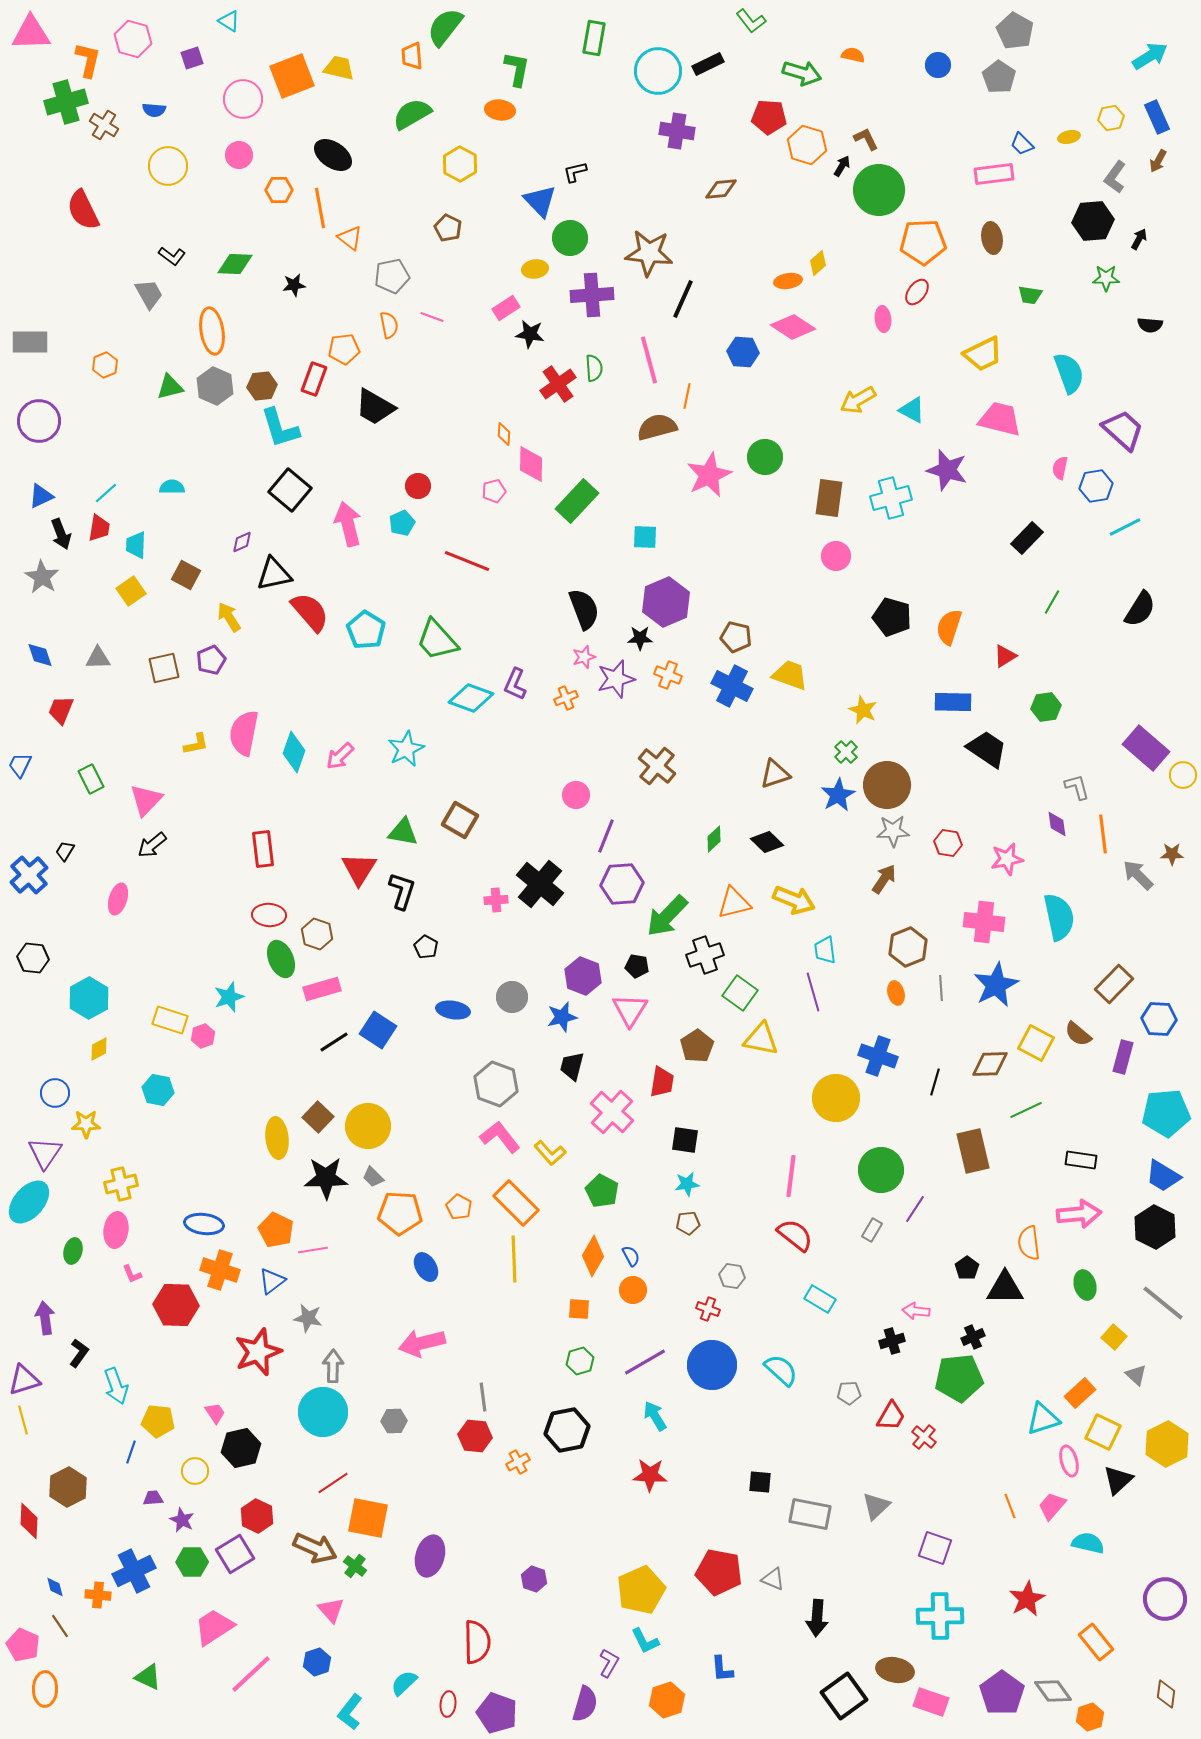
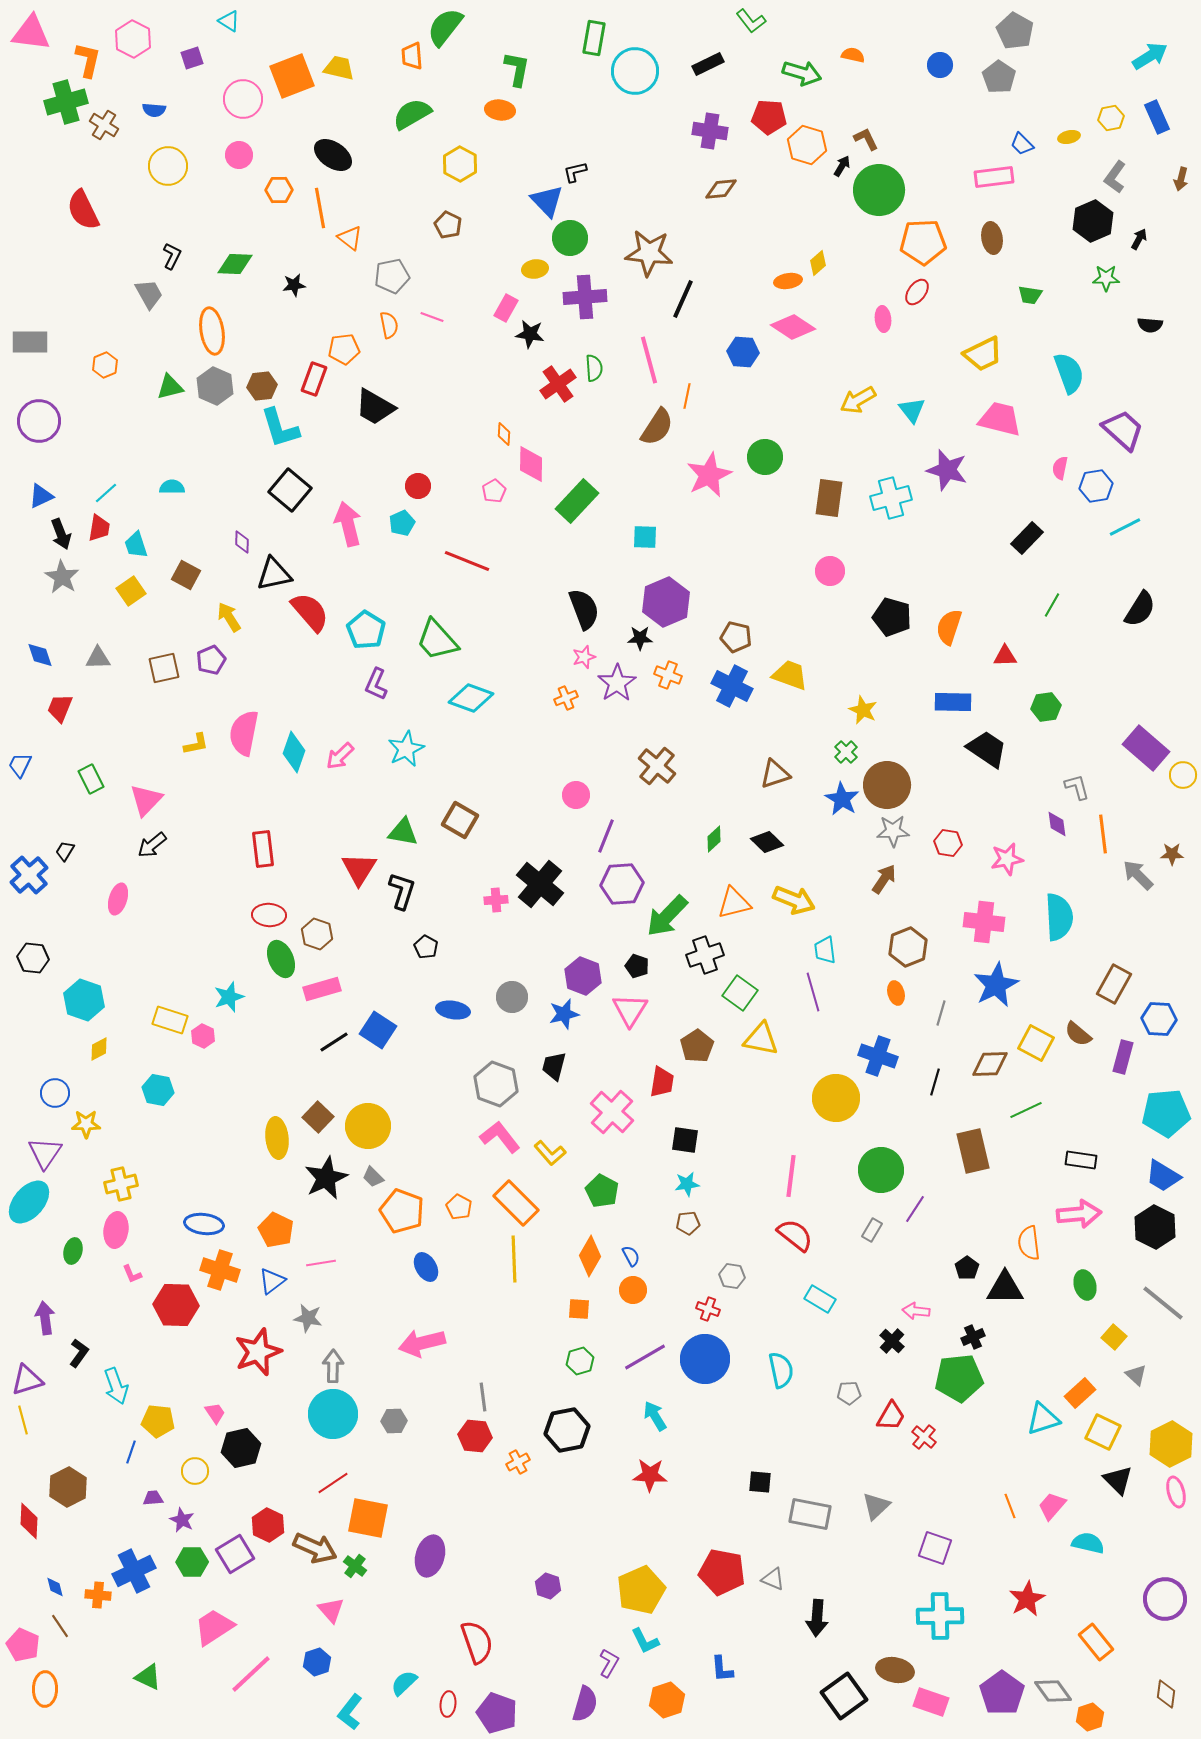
pink triangle at (31, 33): rotated 9 degrees clockwise
pink hexagon at (133, 39): rotated 12 degrees clockwise
blue circle at (938, 65): moved 2 px right
cyan circle at (658, 71): moved 23 px left
purple cross at (677, 131): moved 33 px right
brown arrow at (1158, 161): moved 23 px right, 18 px down; rotated 15 degrees counterclockwise
pink rectangle at (994, 174): moved 3 px down
blue triangle at (540, 201): moved 7 px right
black hexagon at (1093, 221): rotated 18 degrees counterclockwise
brown pentagon at (448, 228): moved 3 px up
black L-shape at (172, 256): rotated 100 degrees counterclockwise
purple cross at (592, 295): moved 7 px left, 2 px down
pink rectangle at (506, 308): rotated 28 degrees counterclockwise
cyan triangle at (912, 410): rotated 24 degrees clockwise
brown semicircle at (657, 427): rotated 138 degrees clockwise
pink pentagon at (494, 491): rotated 15 degrees counterclockwise
purple diamond at (242, 542): rotated 65 degrees counterclockwise
cyan trapezoid at (136, 545): rotated 20 degrees counterclockwise
pink circle at (836, 556): moved 6 px left, 15 px down
gray star at (42, 577): moved 20 px right
green line at (1052, 602): moved 3 px down
red triangle at (1005, 656): rotated 30 degrees clockwise
purple star at (616, 679): moved 1 px right, 4 px down; rotated 18 degrees counterclockwise
purple L-shape at (515, 684): moved 139 px left
red trapezoid at (61, 710): moved 1 px left, 2 px up
blue star at (838, 795): moved 4 px right, 4 px down; rotated 12 degrees counterclockwise
cyan semicircle at (1059, 917): rotated 9 degrees clockwise
black pentagon at (637, 966): rotated 10 degrees clockwise
brown rectangle at (1114, 984): rotated 15 degrees counterclockwise
gray line at (941, 988): moved 25 px down; rotated 20 degrees clockwise
cyan hexagon at (89, 998): moved 5 px left, 2 px down; rotated 12 degrees counterclockwise
blue star at (562, 1017): moved 2 px right, 3 px up
pink hexagon at (203, 1036): rotated 15 degrees counterclockwise
black trapezoid at (572, 1066): moved 18 px left
black star at (326, 1178): rotated 24 degrees counterclockwise
orange pentagon at (400, 1213): moved 2 px right, 2 px up; rotated 18 degrees clockwise
pink line at (313, 1250): moved 8 px right, 13 px down
orange diamond at (593, 1256): moved 3 px left
black cross at (892, 1341): rotated 30 degrees counterclockwise
purple line at (645, 1362): moved 5 px up
blue circle at (712, 1365): moved 7 px left, 6 px up
cyan semicircle at (781, 1370): rotated 36 degrees clockwise
purple triangle at (24, 1380): moved 3 px right
cyan circle at (323, 1412): moved 10 px right, 2 px down
yellow hexagon at (1167, 1444): moved 4 px right
pink ellipse at (1069, 1461): moved 107 px right, 31 px down
black triangle at (1118, 1480): rotated 32 degrees counterclockwise
red hexagon at (257, 1516): moved 11 px right, 9 px down
red pentagon at (719, 1572): moved 3 px right
purple hexagon at (534, 1579): moved 14 px right, 7 px down
red semicircle at (477, 1642): rotated 18 degrees counterclockwise
